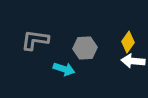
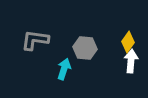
gray hexagon: rotated 10 degrees clockwise
white arrow: moved 2 px left; rotated 90 degrees clockwise
cyan arrow: rotated 90 degrees counterclockwise
